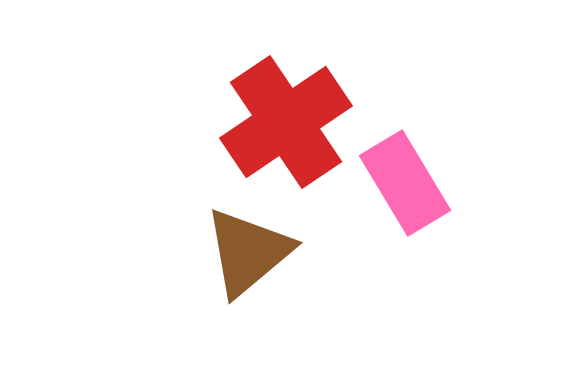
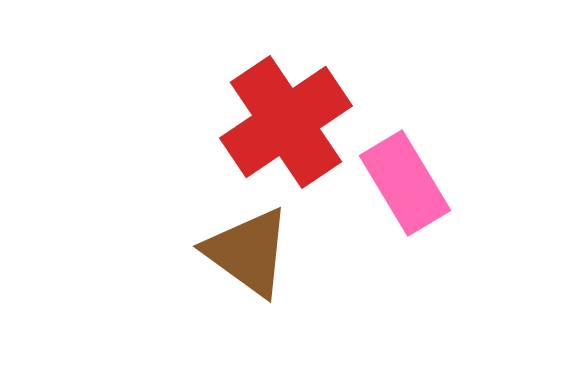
brown triangle: rotated 44 degrees counterclockwise
